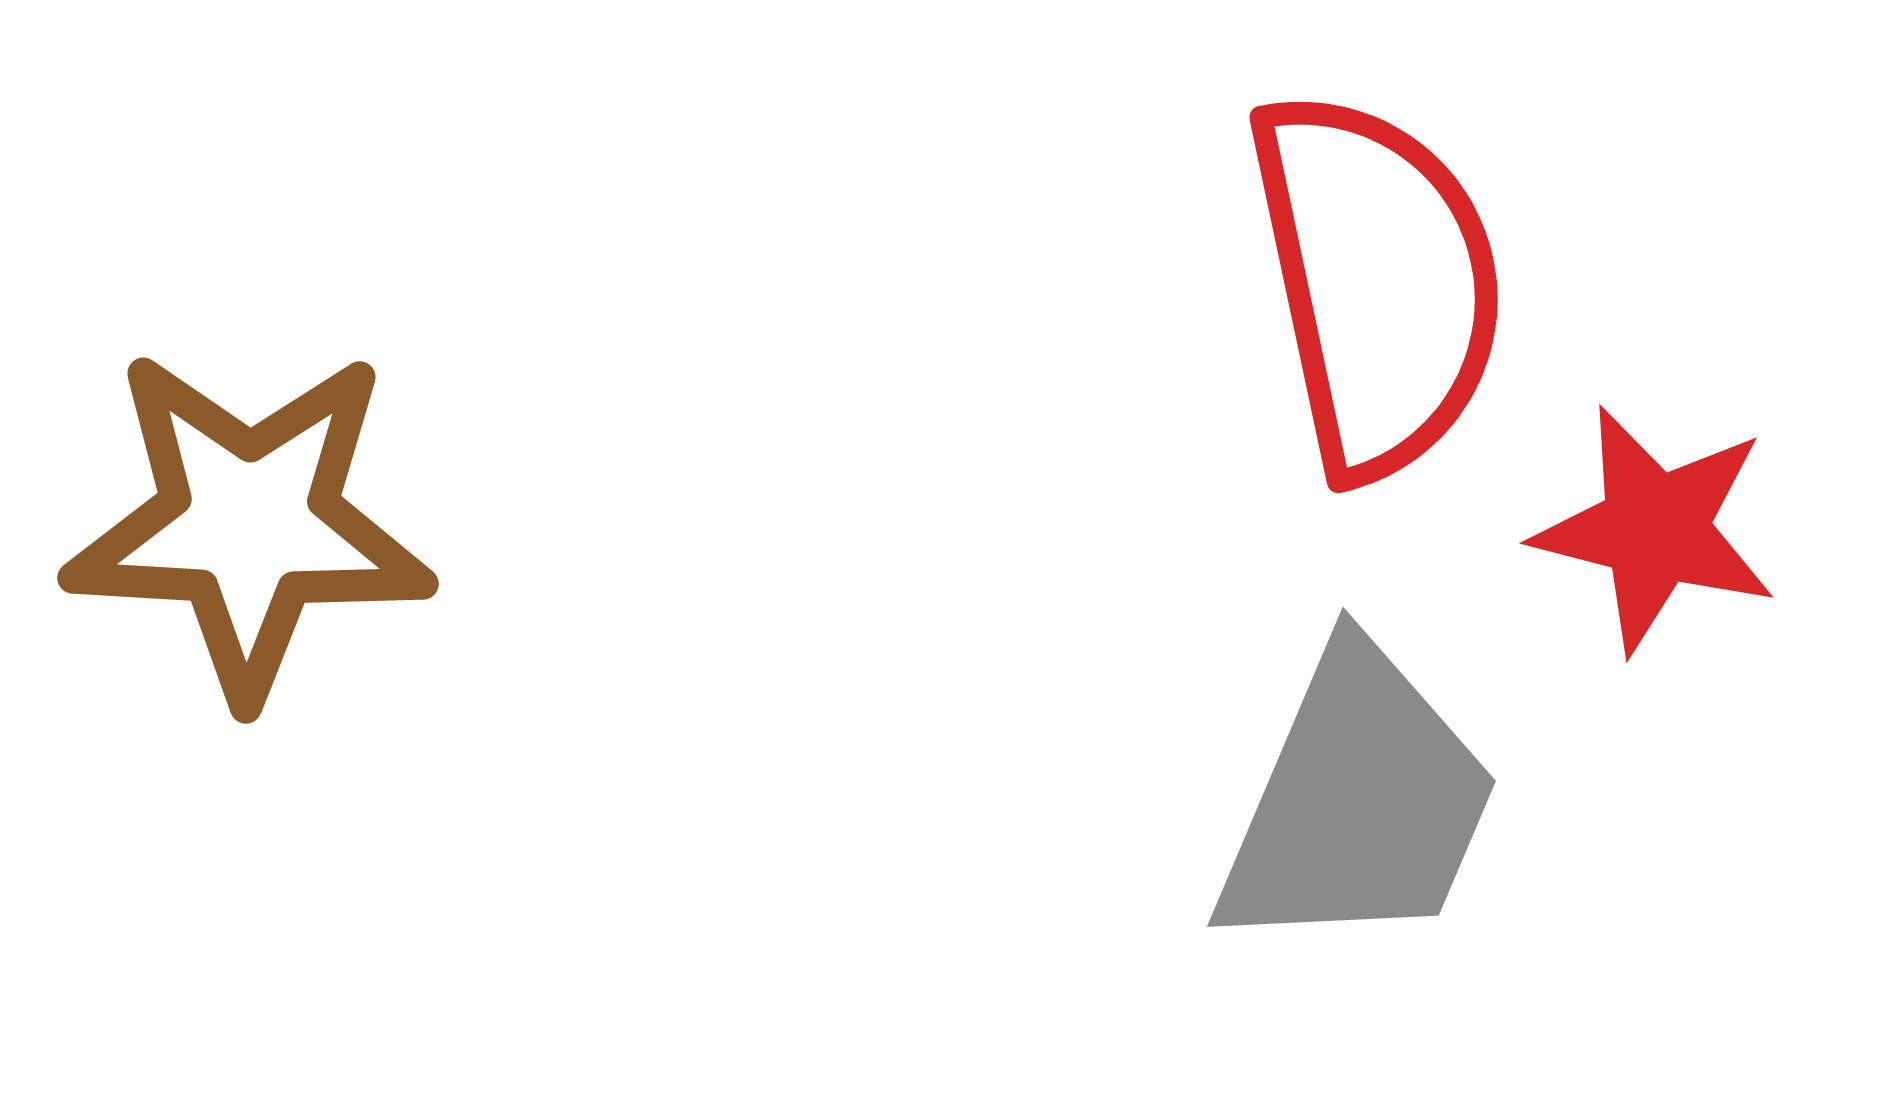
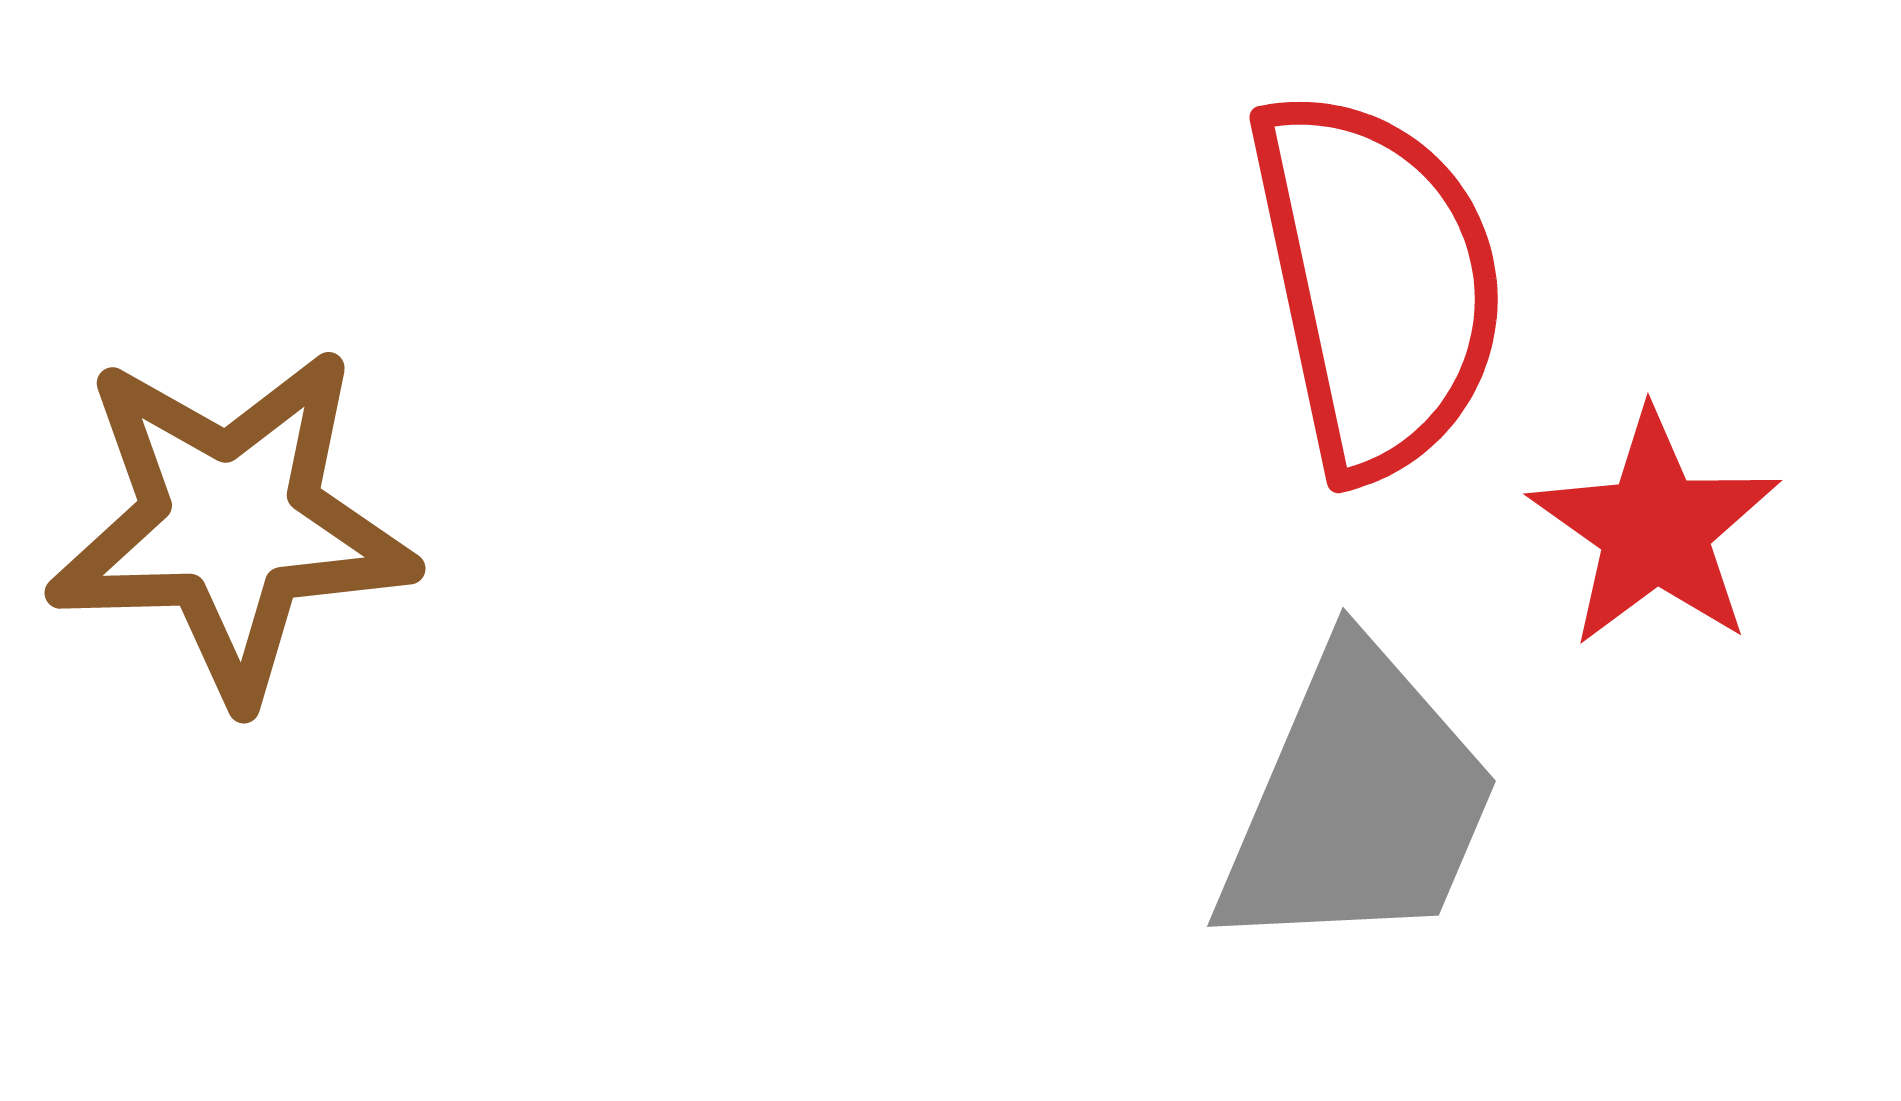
brown star: moved 18 px left; rotated 5 degrees counterclockwise
red star: rotated 21 degrees clockwise
